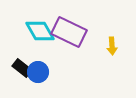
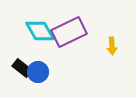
purple rectangle: rotated 52 degrees counterclockwise
